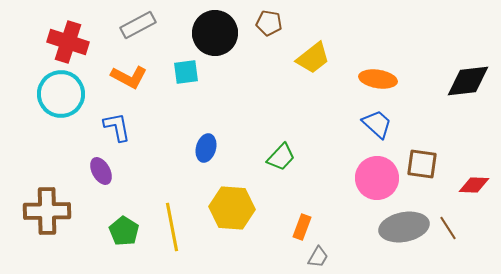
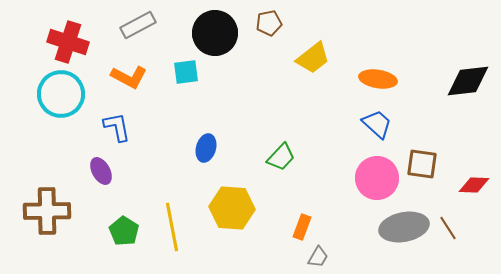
brown pentagon: rotated 20 degrees counterclockwise
